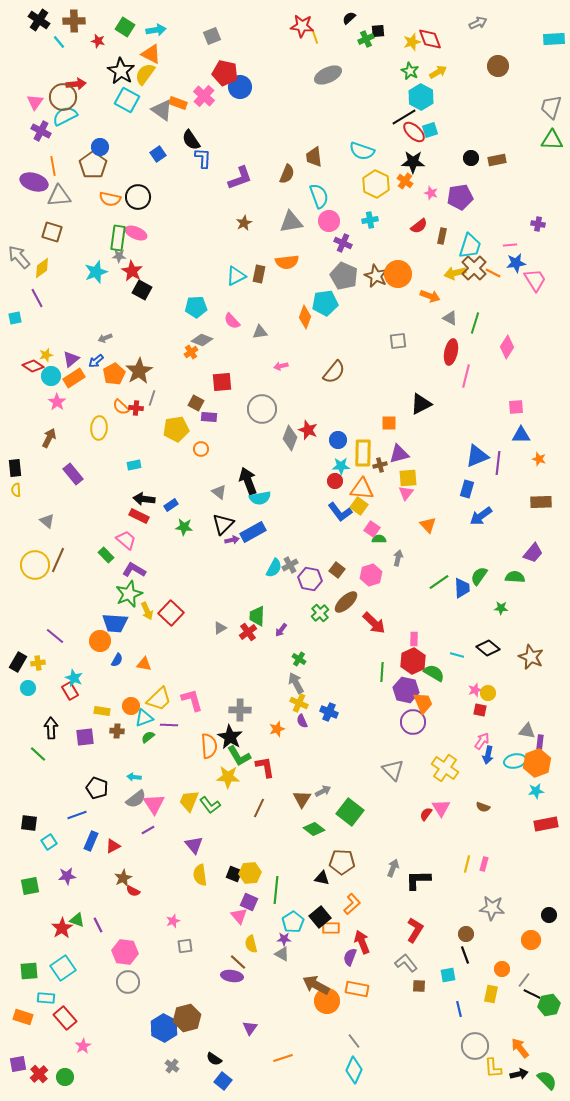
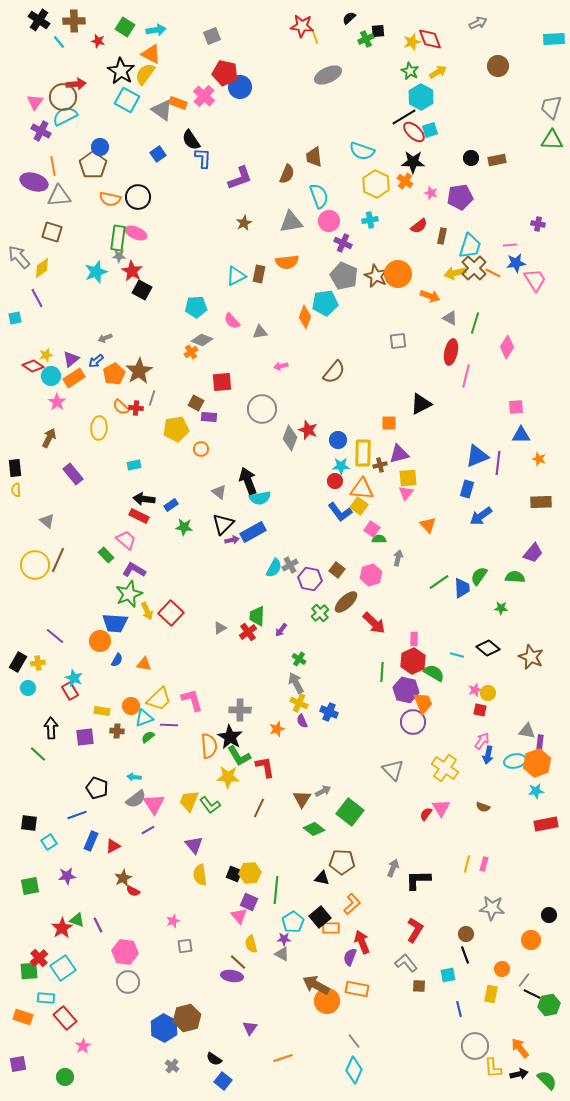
red cross at (39, 1074): moved 116 px up
